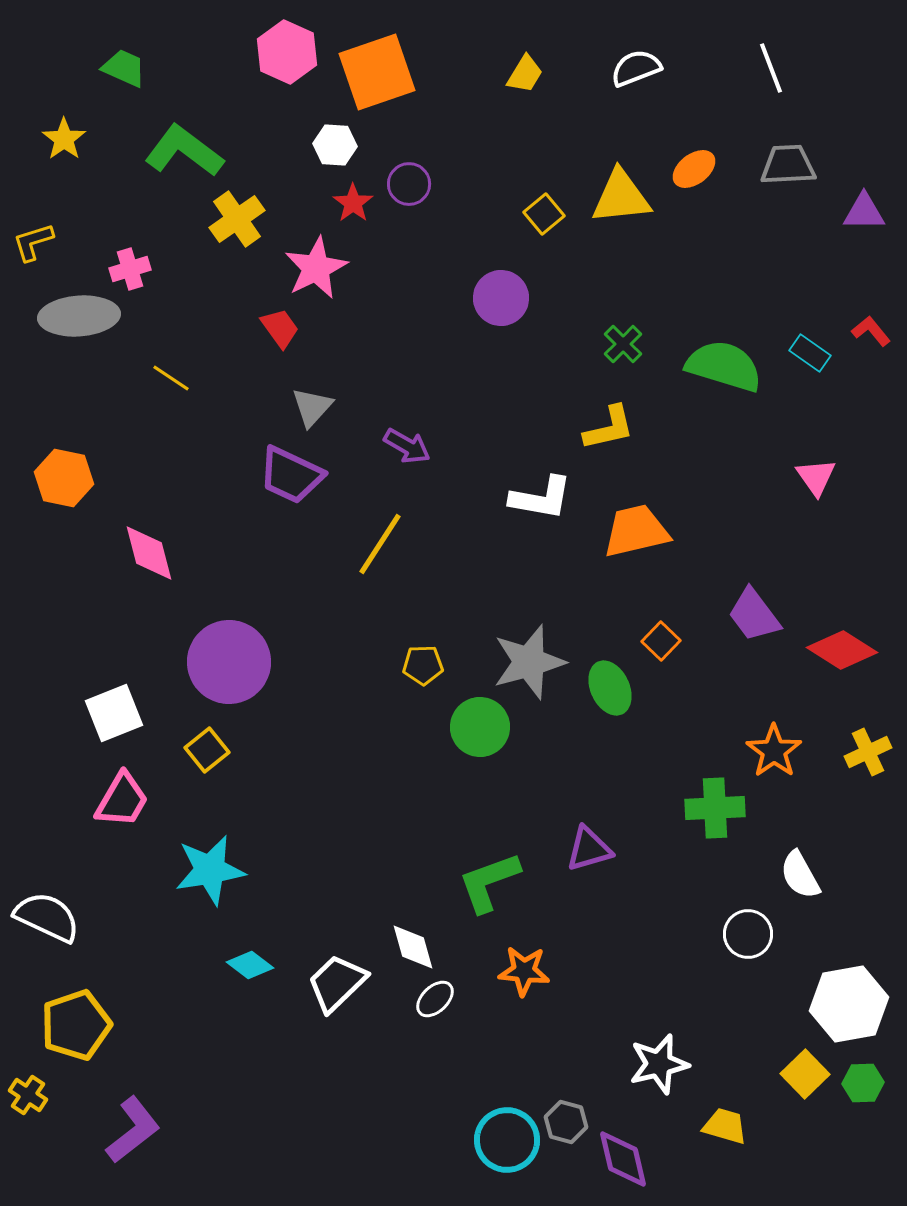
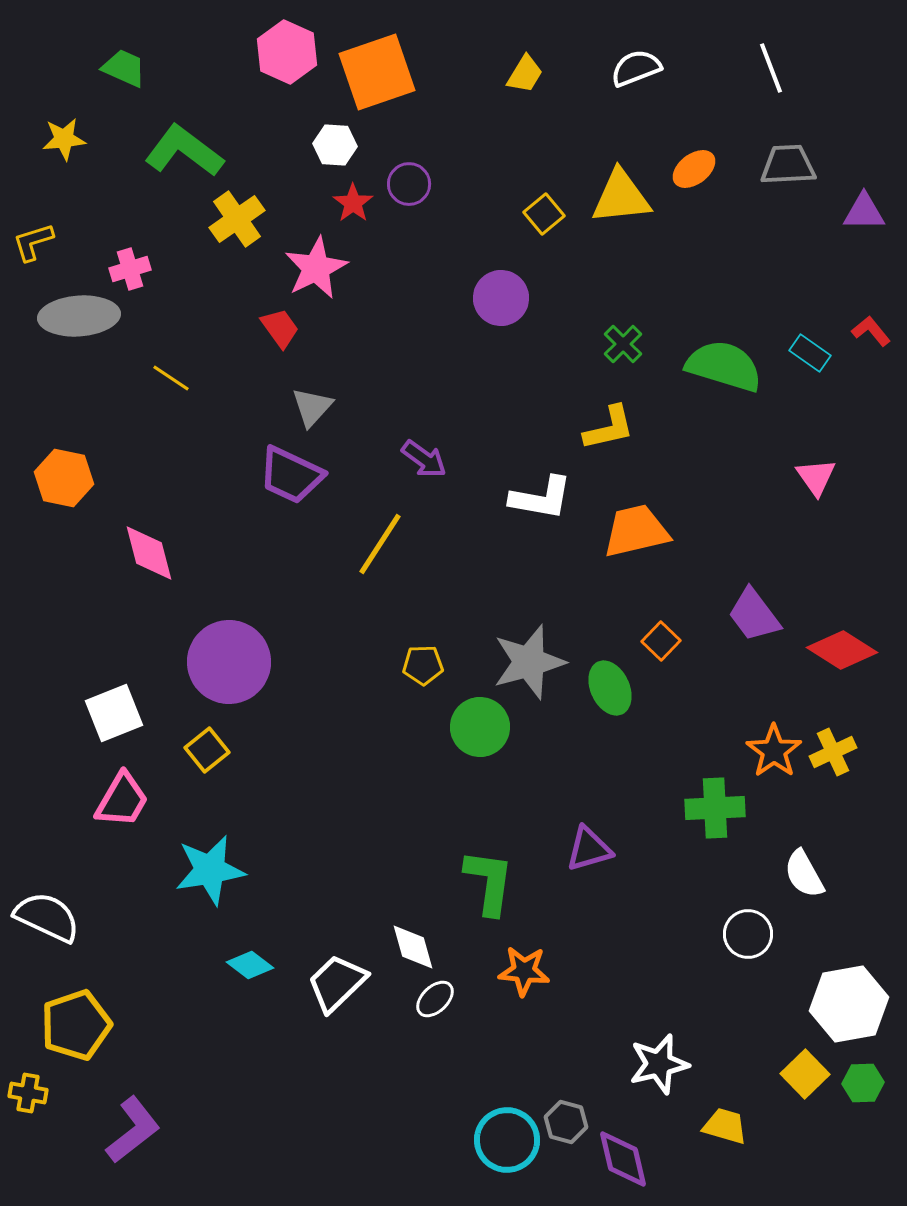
yellow star at (64, 139): rotated 30 degrees clockwise
purple arrow at (407, 446): moved 17 px right, 13 px down; rotated 6 degrees clockwise
yellow cross at (868, 752): moved 35 px left
white semicircle at (800, 875): moved 4 px right, 1 px up
green L-shape at (489, 882): rotated 118 degrees clockwise
yellow cross at (28, 1095): moved 2 px up; rotated 24 degrees counterclockwise
